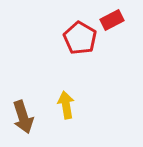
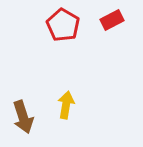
red pentagon: moved 17 px left, 13 px up
yellow arrow: rotated 20 degrees clockwise
